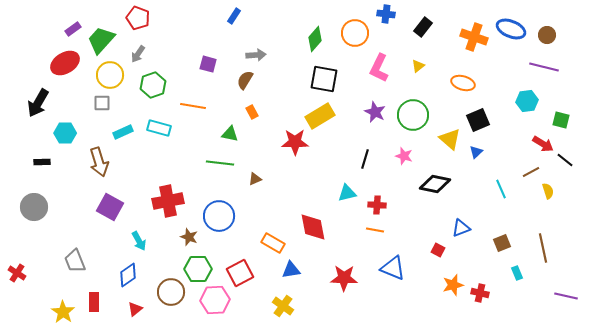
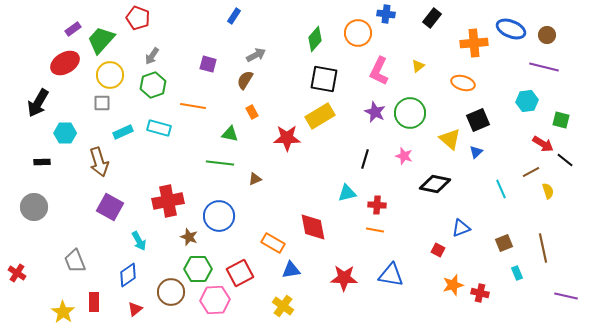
black rectangle at (423, 27): moved 9 px right, 9 px up
orange circle at (355, 33): moved 3 px right
orange cross at (474, 37): moved 6 px down; rotated 24 degrees counterclockwise
gray arrow at (138, 54): moved 14 px right, 2 px down
gray arrow at (256, 55): rotated 24 degrees counterclockwise
pink L-shape at (379, 68): moved 3 px down
green circle at (413, 115): moved 3 px left, 2 px up
red star at (295, 142): moved 8 px left, 4 px up
brown square at (502, 243): moved 2 px right
blue triangle at (393, 268): moved 2 px left, 7 px down; rotated 12 degrees counterclockwise
